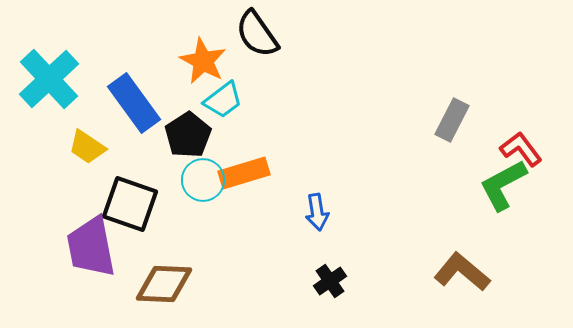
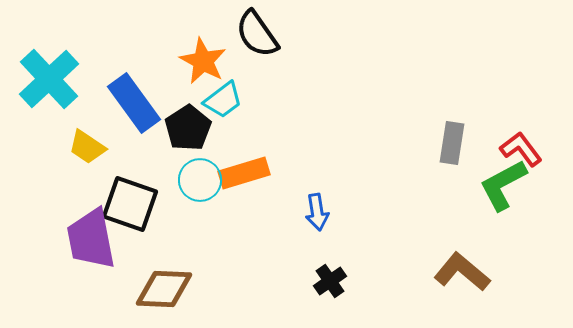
gray rectangle: moved 23 px down; rotated 18 degrees counterclockwise
black pentagon: moved 7 px up
cyan circle: moved 3 px left
purple trapezoid: moved 8 px up
brown diamond: moved 5 px down
